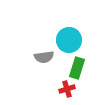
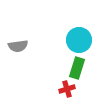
cyan circle: moved 10 px right
gray semicircle: moved 26 px left, 11 px up
